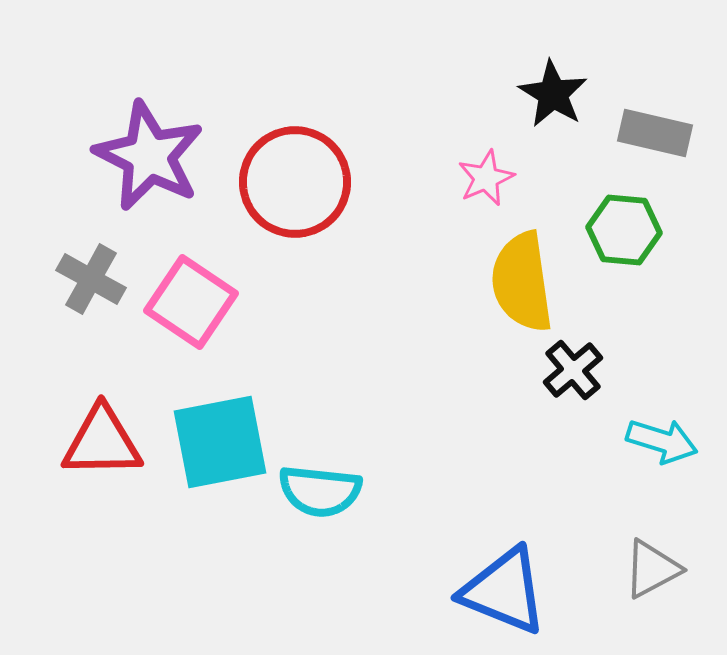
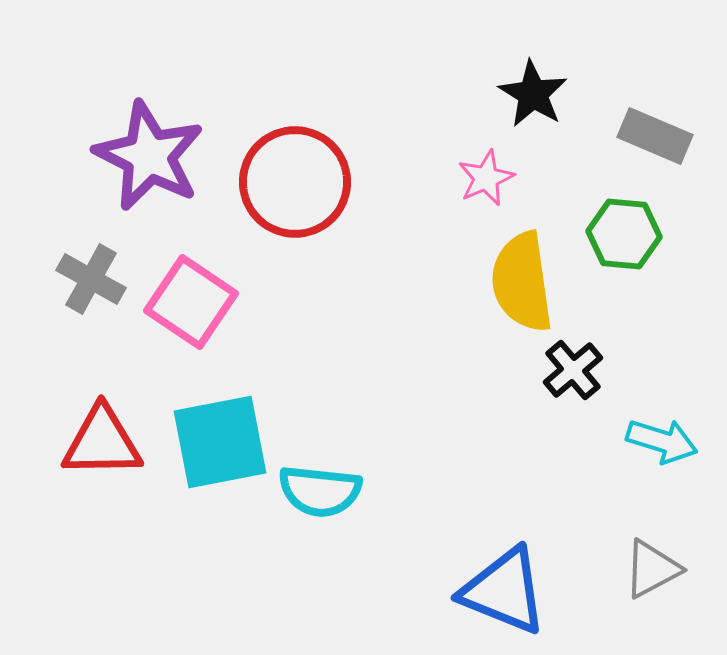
black star: moved 20 px left
gray rectangle: moved 3 px down; rotated 10 degrees clockwise
green hexagon: moved 4 px down
